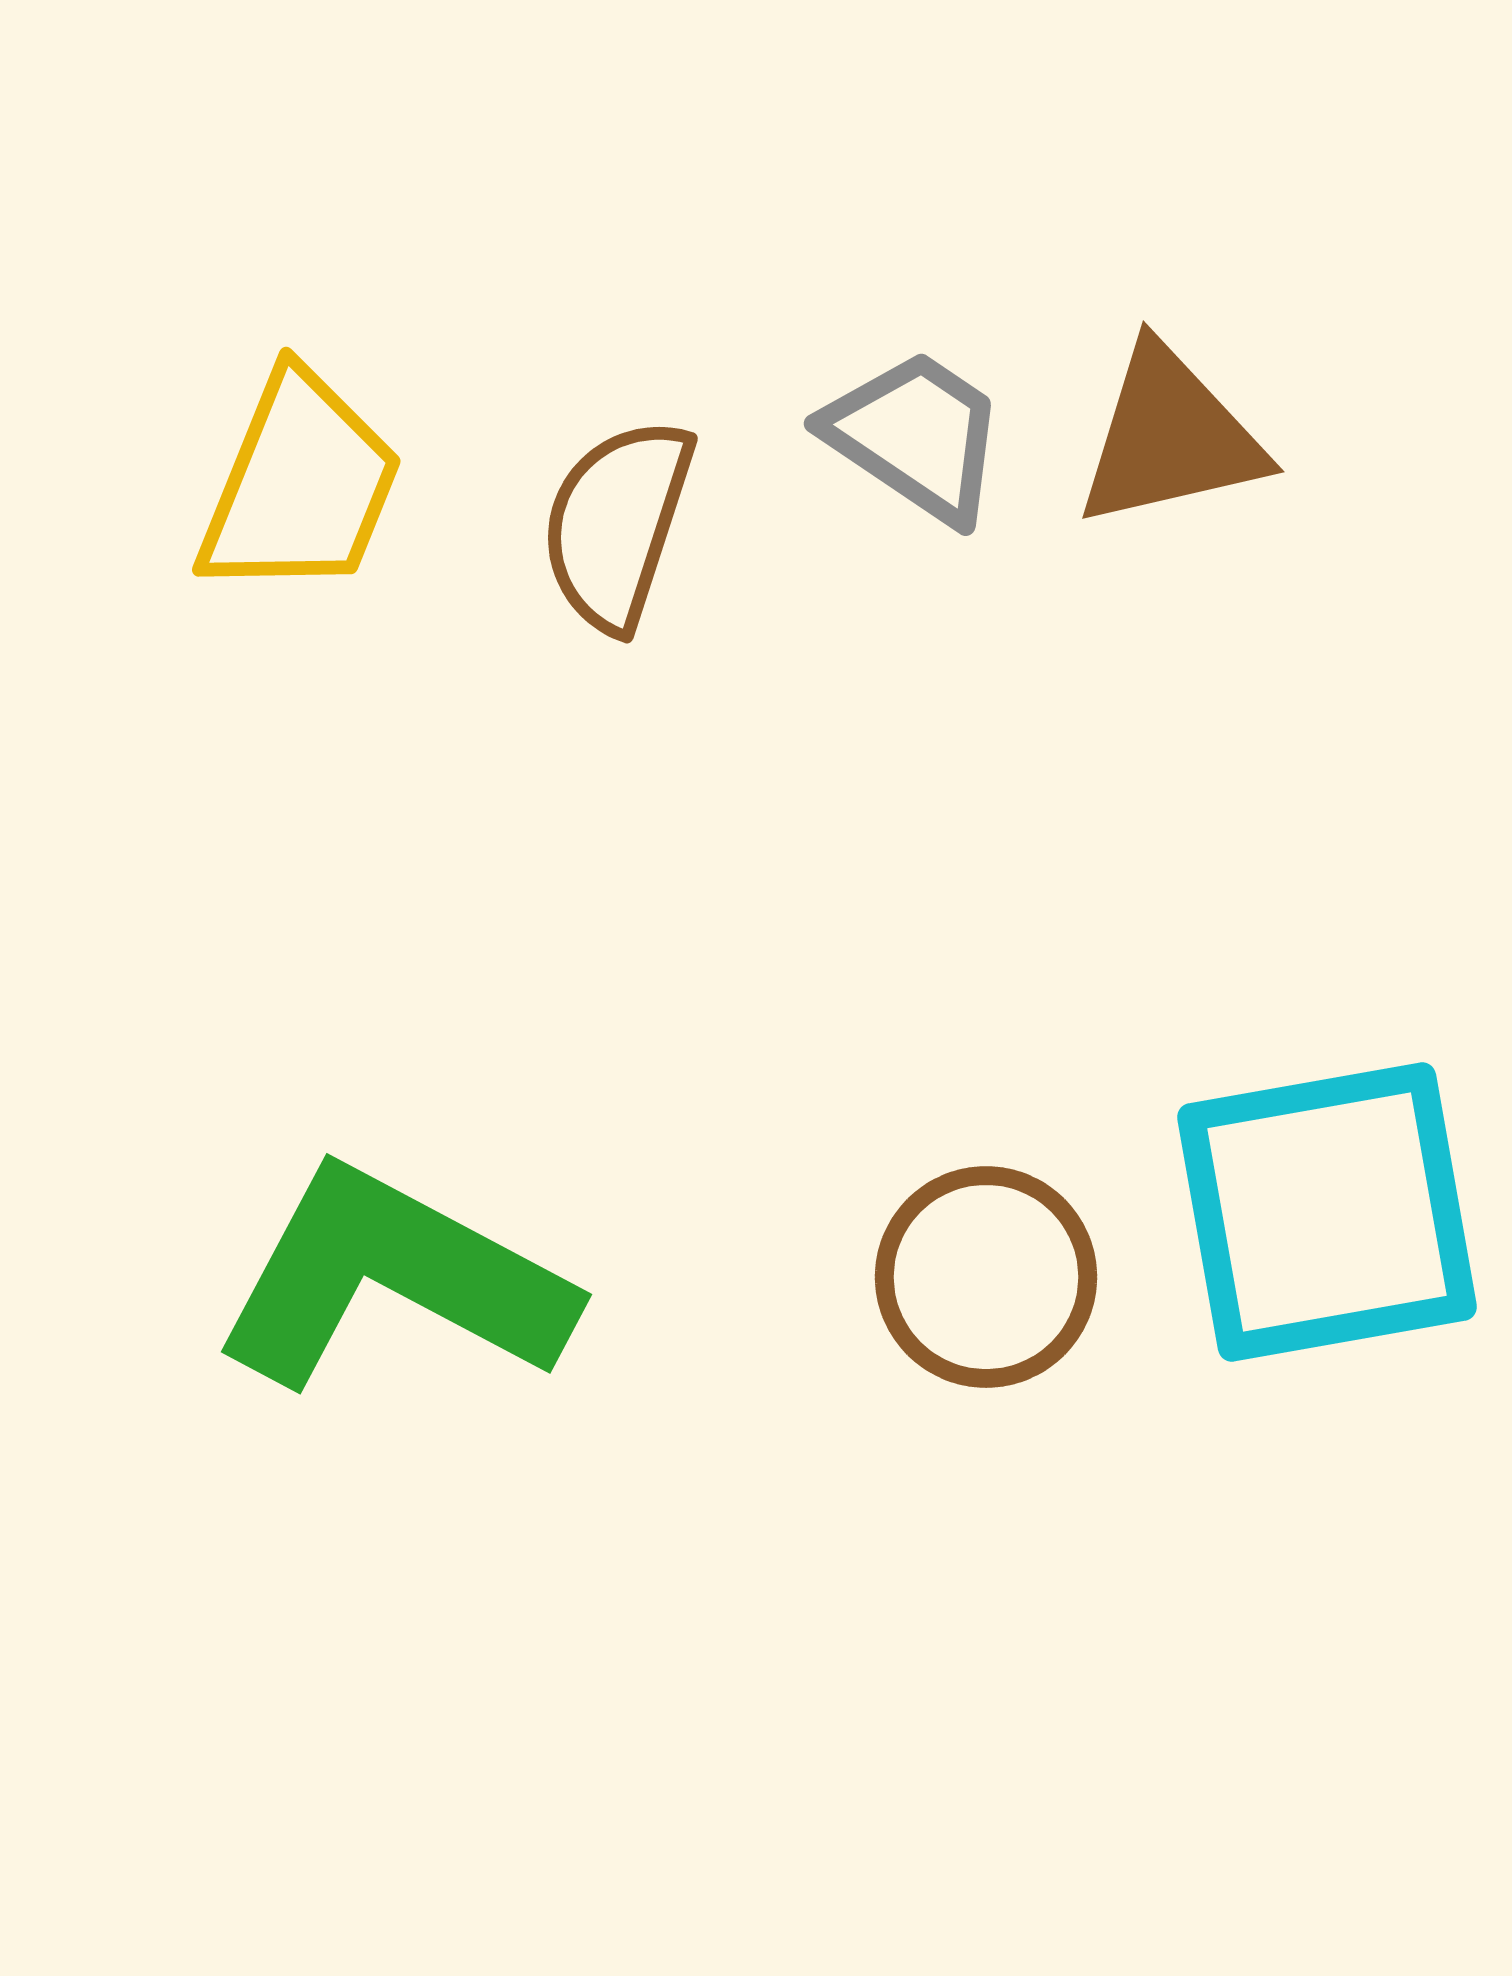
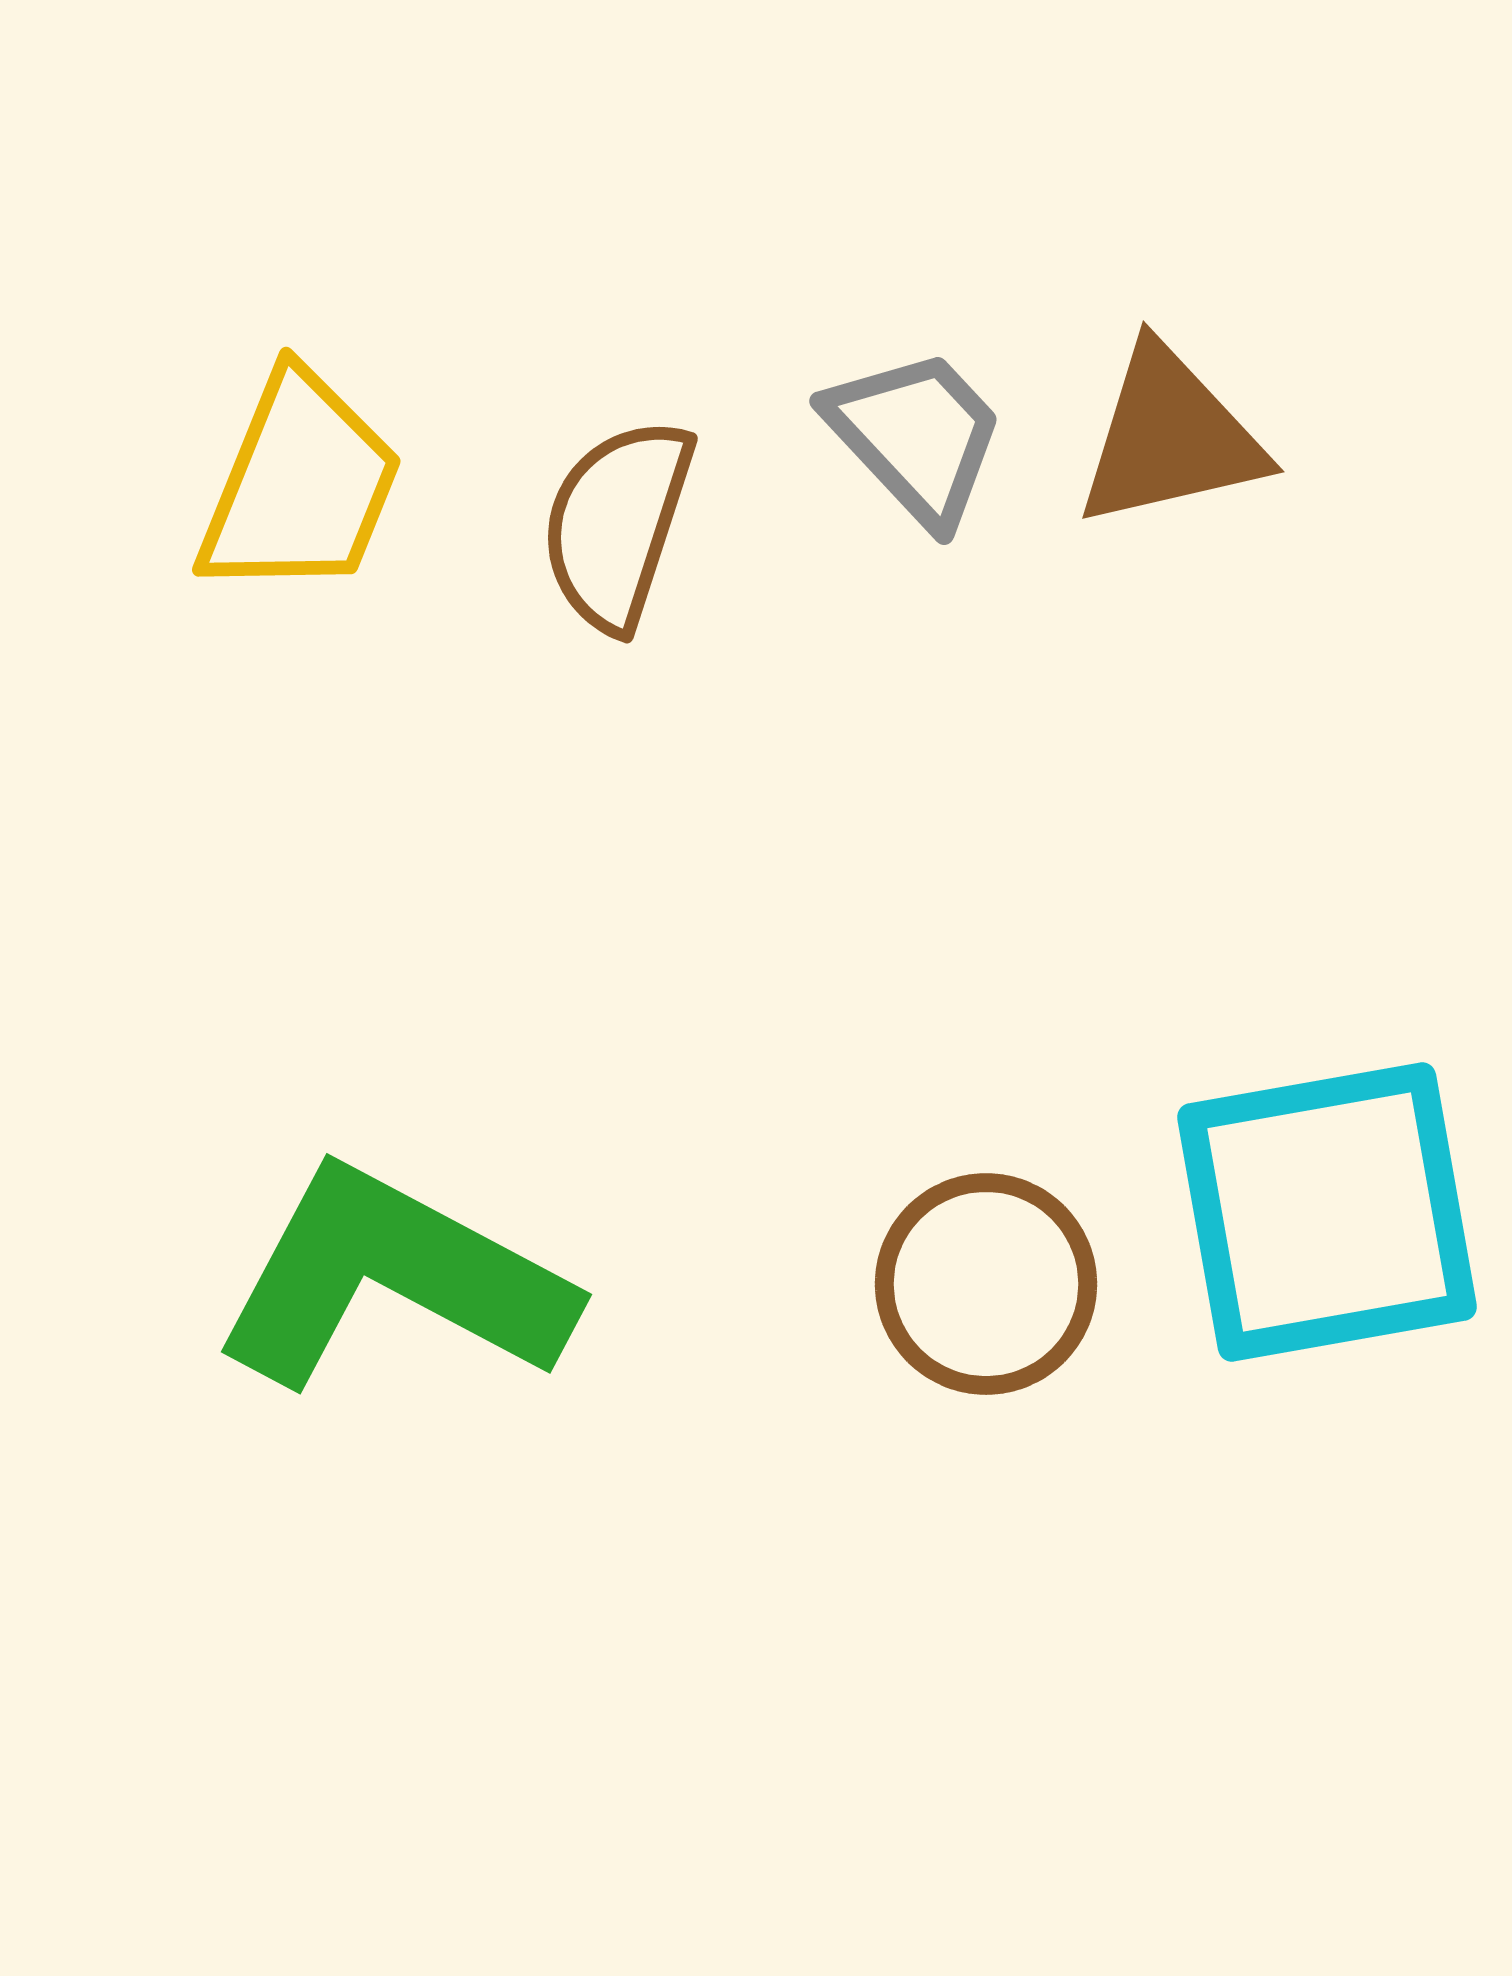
gray trapezoid: rotated 13 degrees clockwise
brown circle: moved 7 px down
